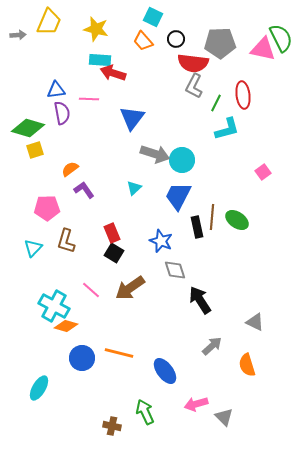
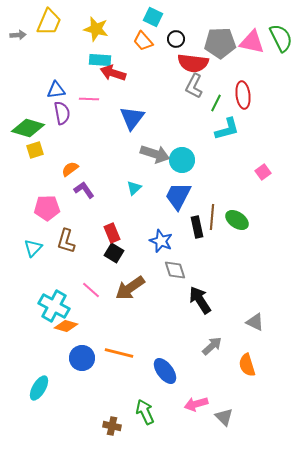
pink triangle at (263, 49): moved 11 px left, 7 px up
